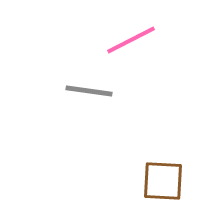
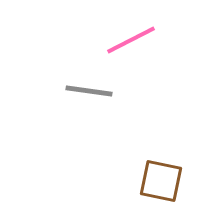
brown square: moved 2 px left; rotated 9 degrees clockwise
